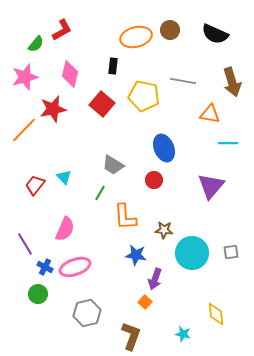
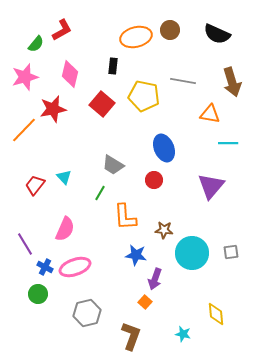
black semicircle: moved 2 px right
